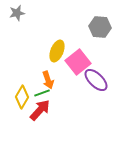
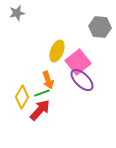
purple ellipse: moved 14 px left
